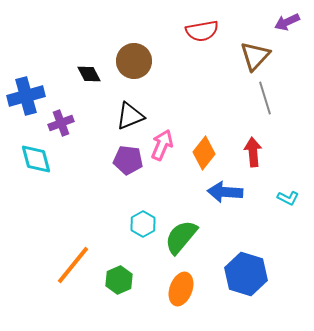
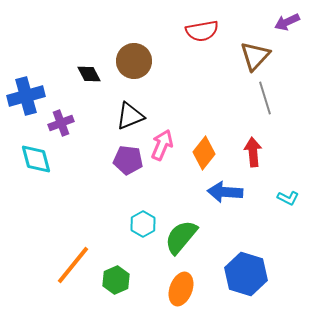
green hexagon: moved 3 px left
